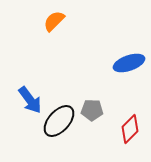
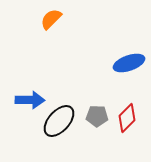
orange semicircle: moved 3 px left, 2 px up
blue arrow: rotated 52 degrees counterclockwise
gray pentagon: moved 5 px right, 6 px down
red diamond: moved 3 px left, 11 px up
